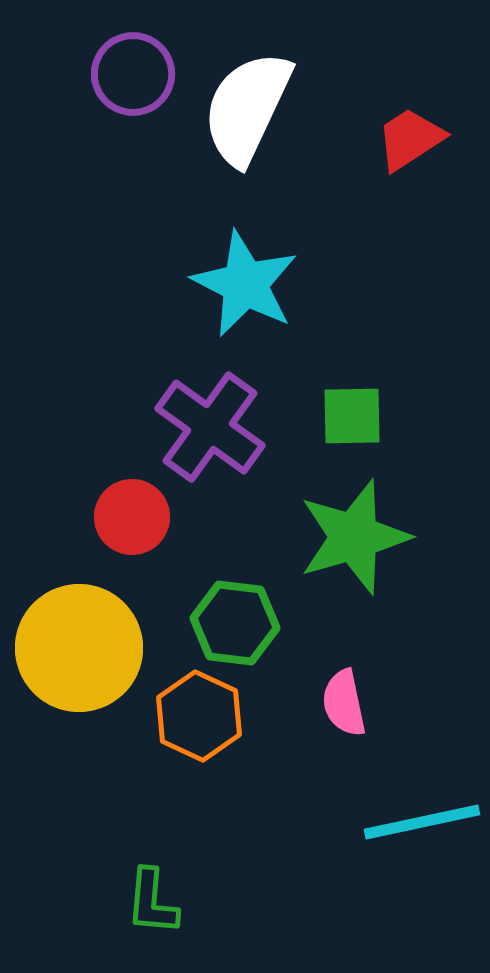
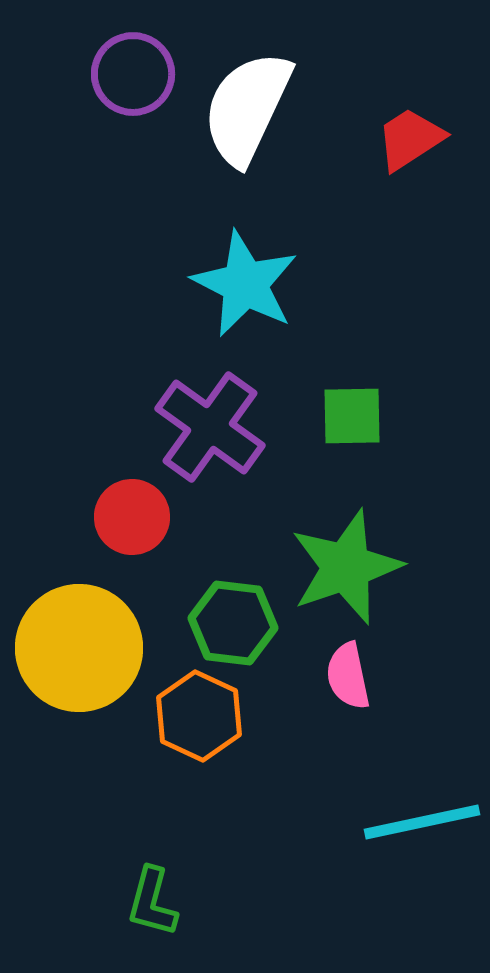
green star: moved 8 px left, 30 px down; rotated 3 degrees counterclockwise
green hexagon: moved 2 px left
pink semicircle: moved 4 px right, 27 px up
green L-shape: rotated 10 degrees clockwise
